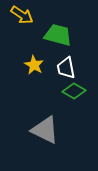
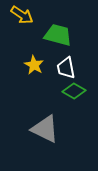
gray triangle: moved 1 px up
